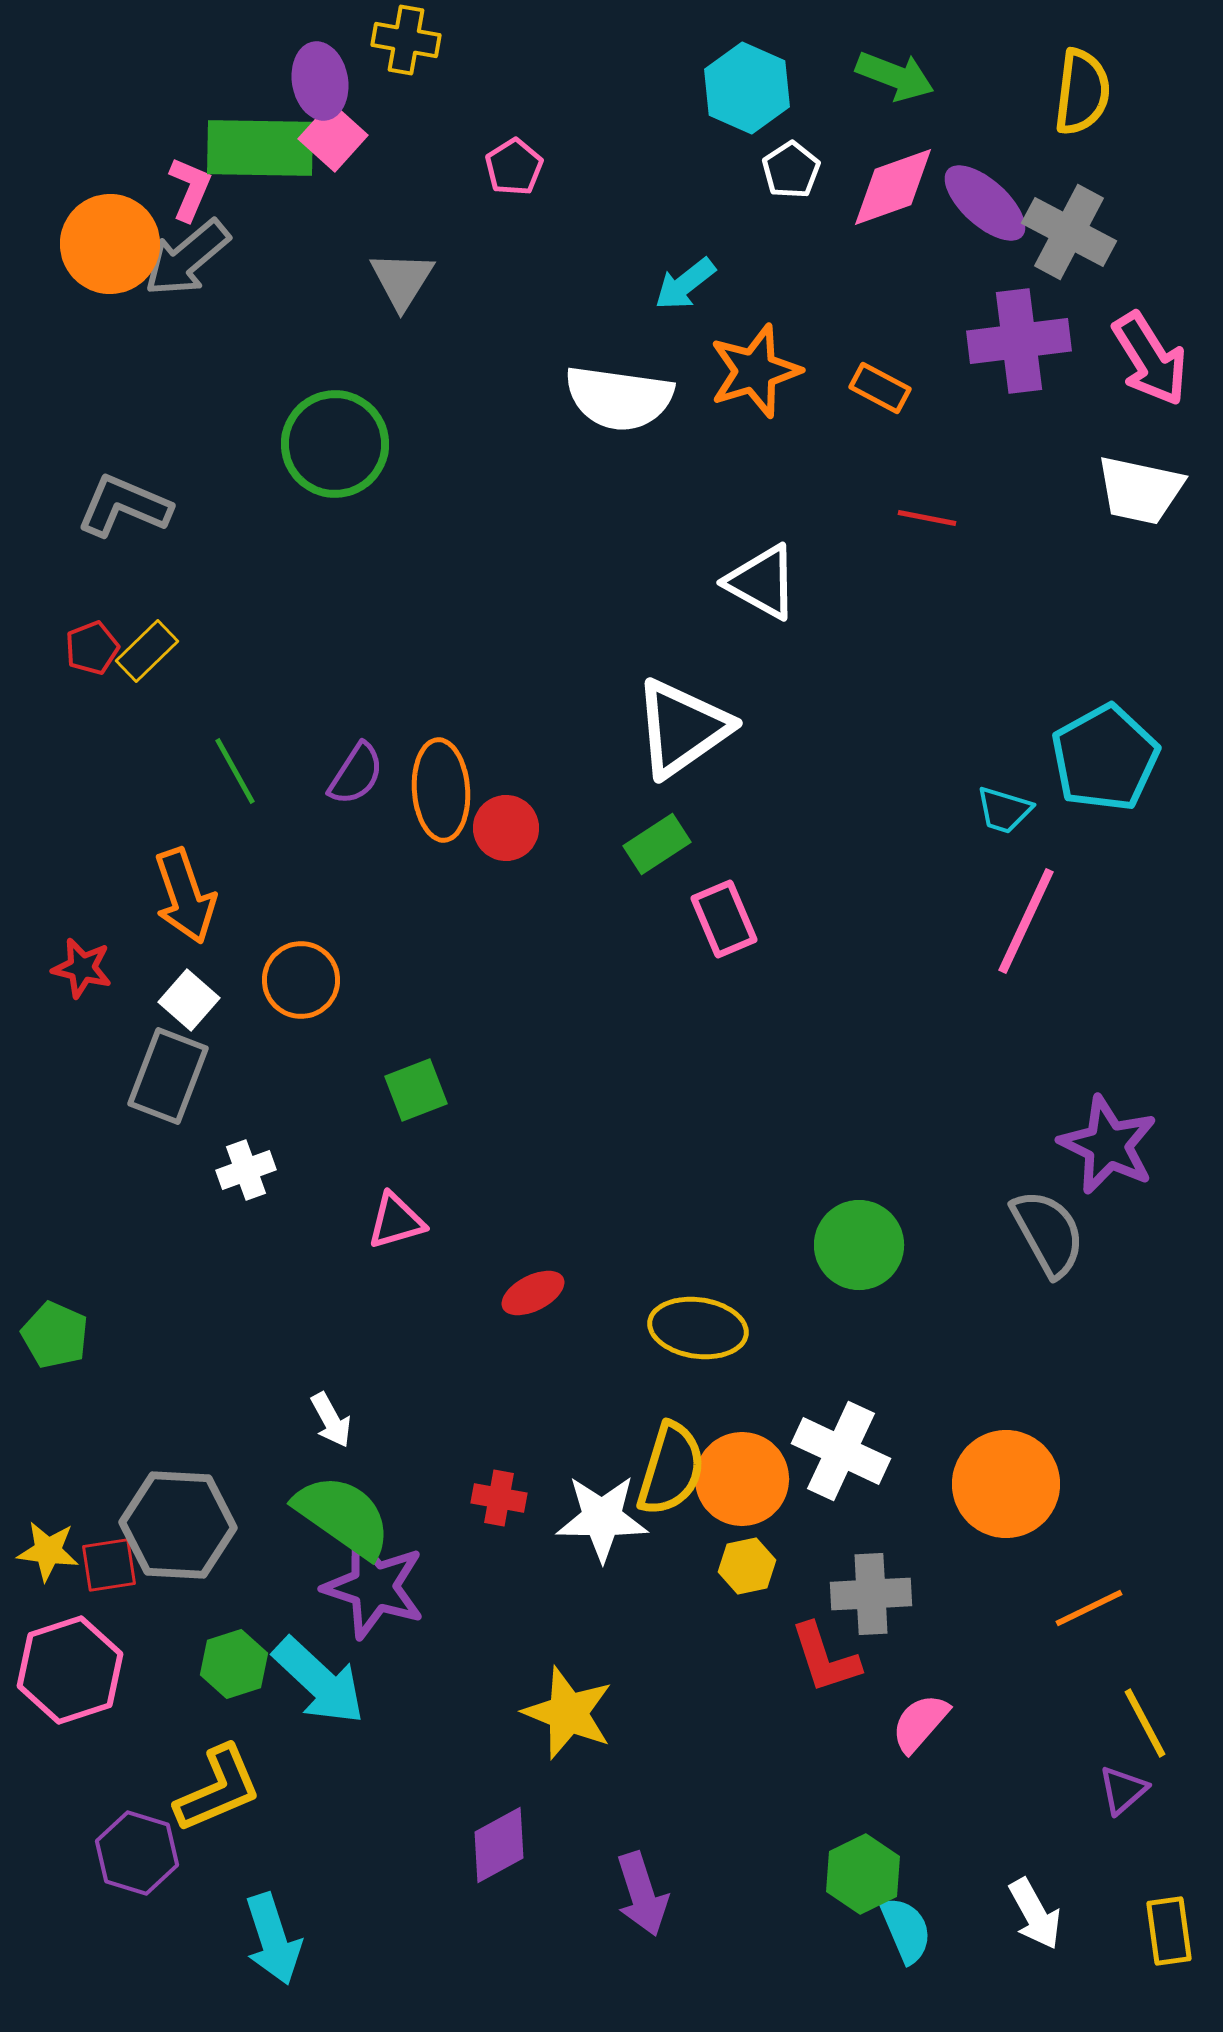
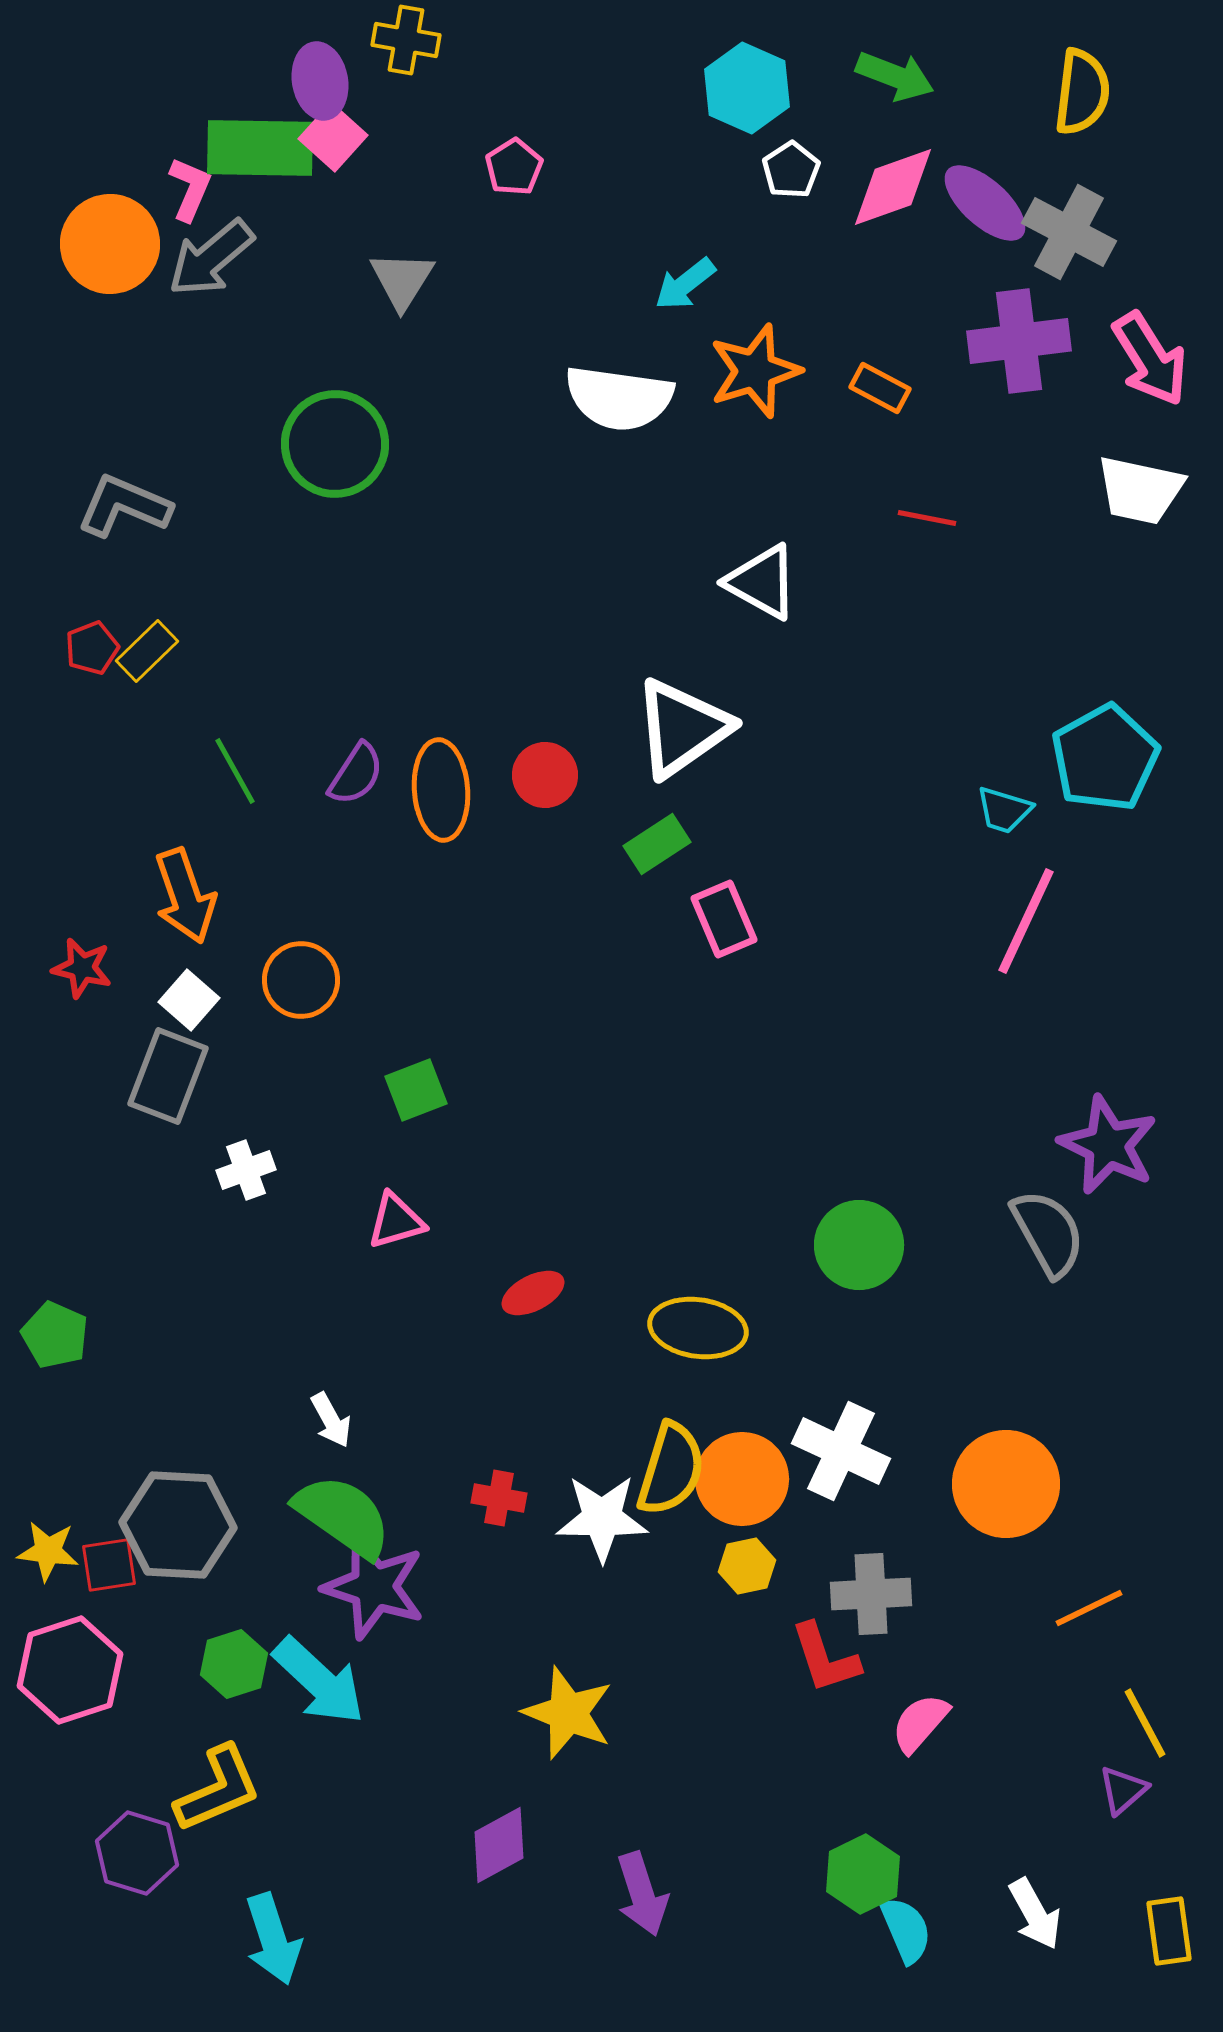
gray arrow at (187, 258): moved 24 px right
red circle at (506, 828): moved 39 px right, 53 px up
